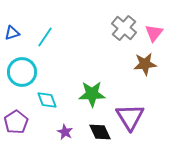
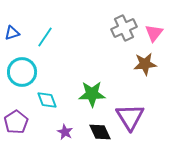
gray cross: rotated 25 degrees clockwise
